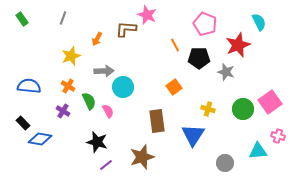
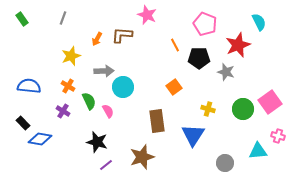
brown L-shape: moved 4 px left, 6 px down
